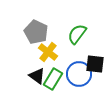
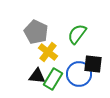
black square: moved 2 px left
black triangle: rotated 30 degrees counterclockwise
